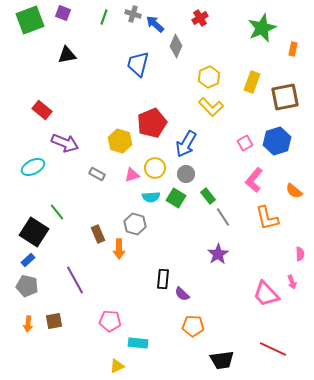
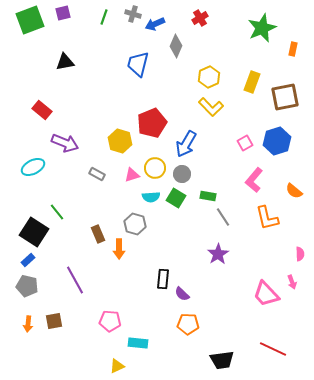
purple square at (63, 13): rotated 35 degrees counterclockwise
blue arrow at (155, 24): rotated 66 degrees counterclockwise
black triangle at (67, 55): moved 2 px left, 7 px down
gray circle at (186, 174): moved 4 px left
green rectangle at (208, 196): rotated 42 degrees counterclockwise
orange pentagon at (193, 326): moved 5 px left, 2 px up
